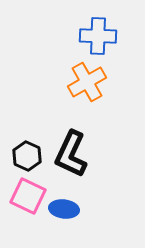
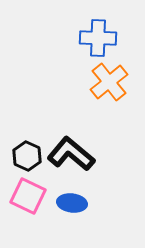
blue cross: moved 2 px down
orange cross: moved 22 px right; rotated 9 degrees counterclockwise
black L-shape: rotated 105 degrees clockwise
blue ellipse: moved 8 px right, 6 px up
